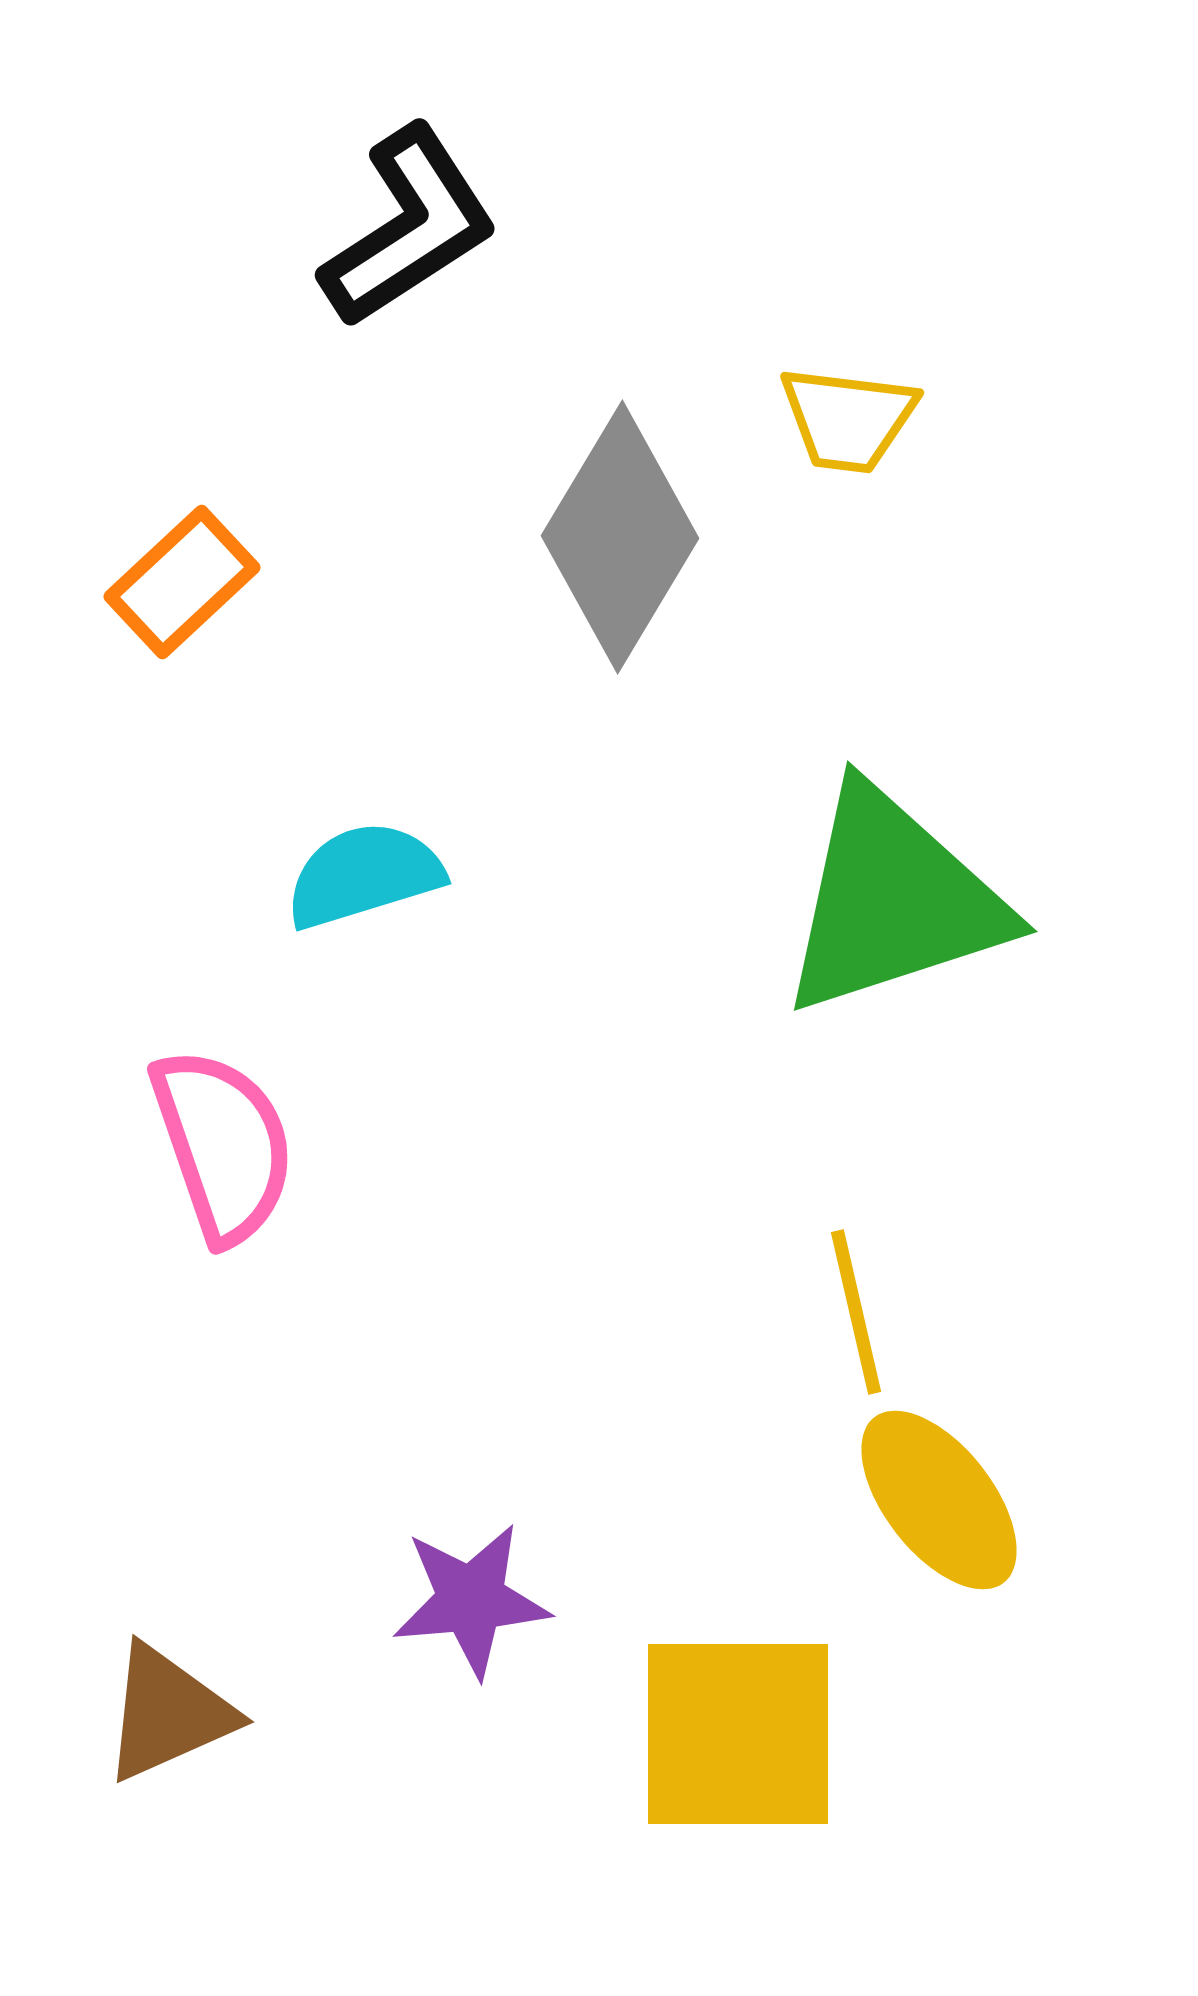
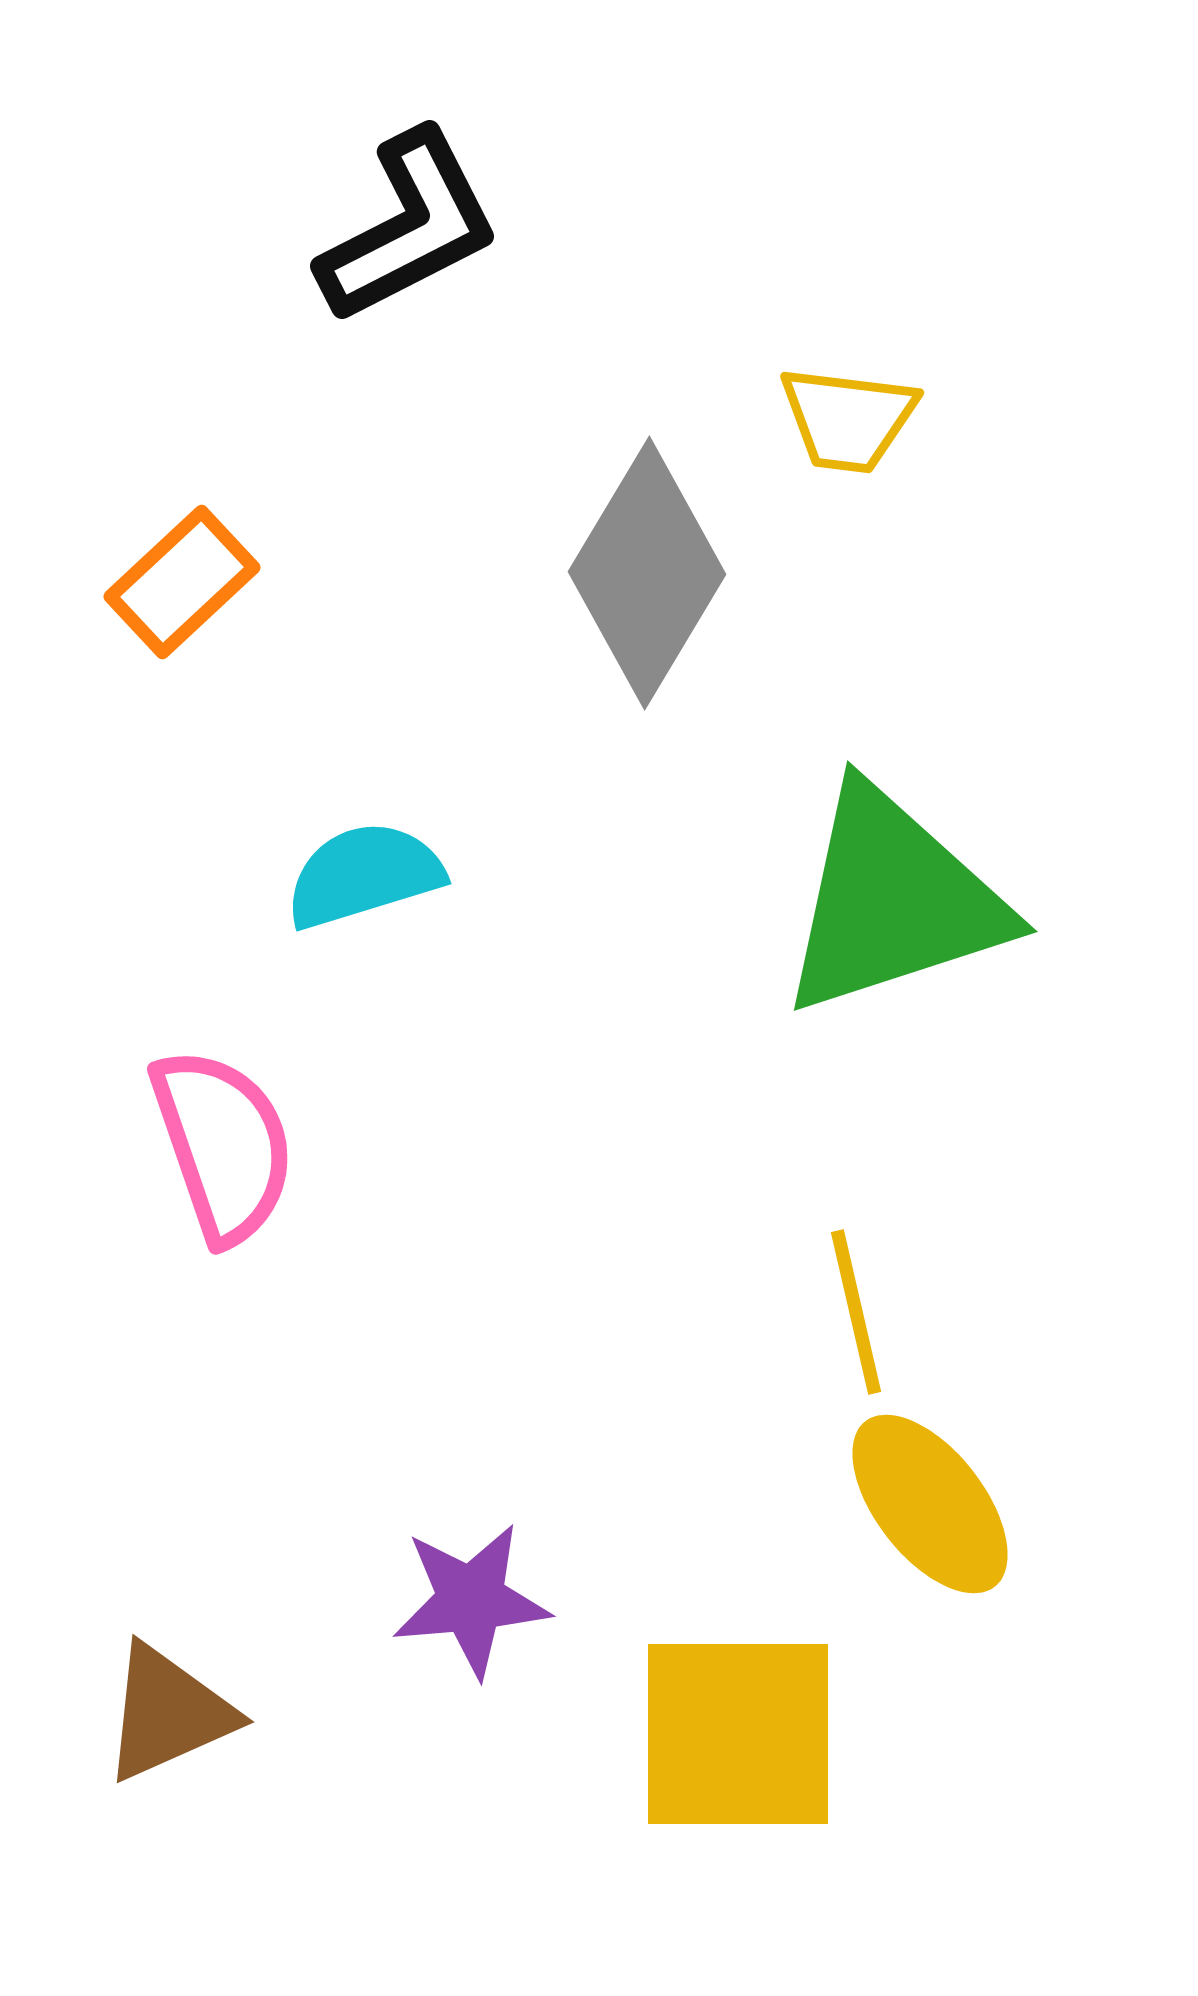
black L-shape: rotated 6 degrees clockwise
gray diamond: moved 27 px right, 36 px down
yellow ellipse: moved 9 px left, 4 px down
